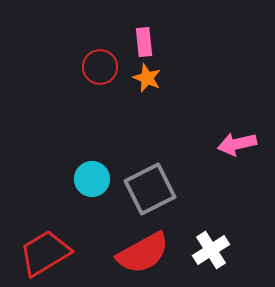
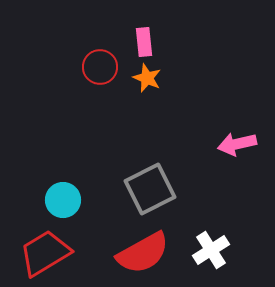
cyan circle: moved 29 px left, 21 px down
